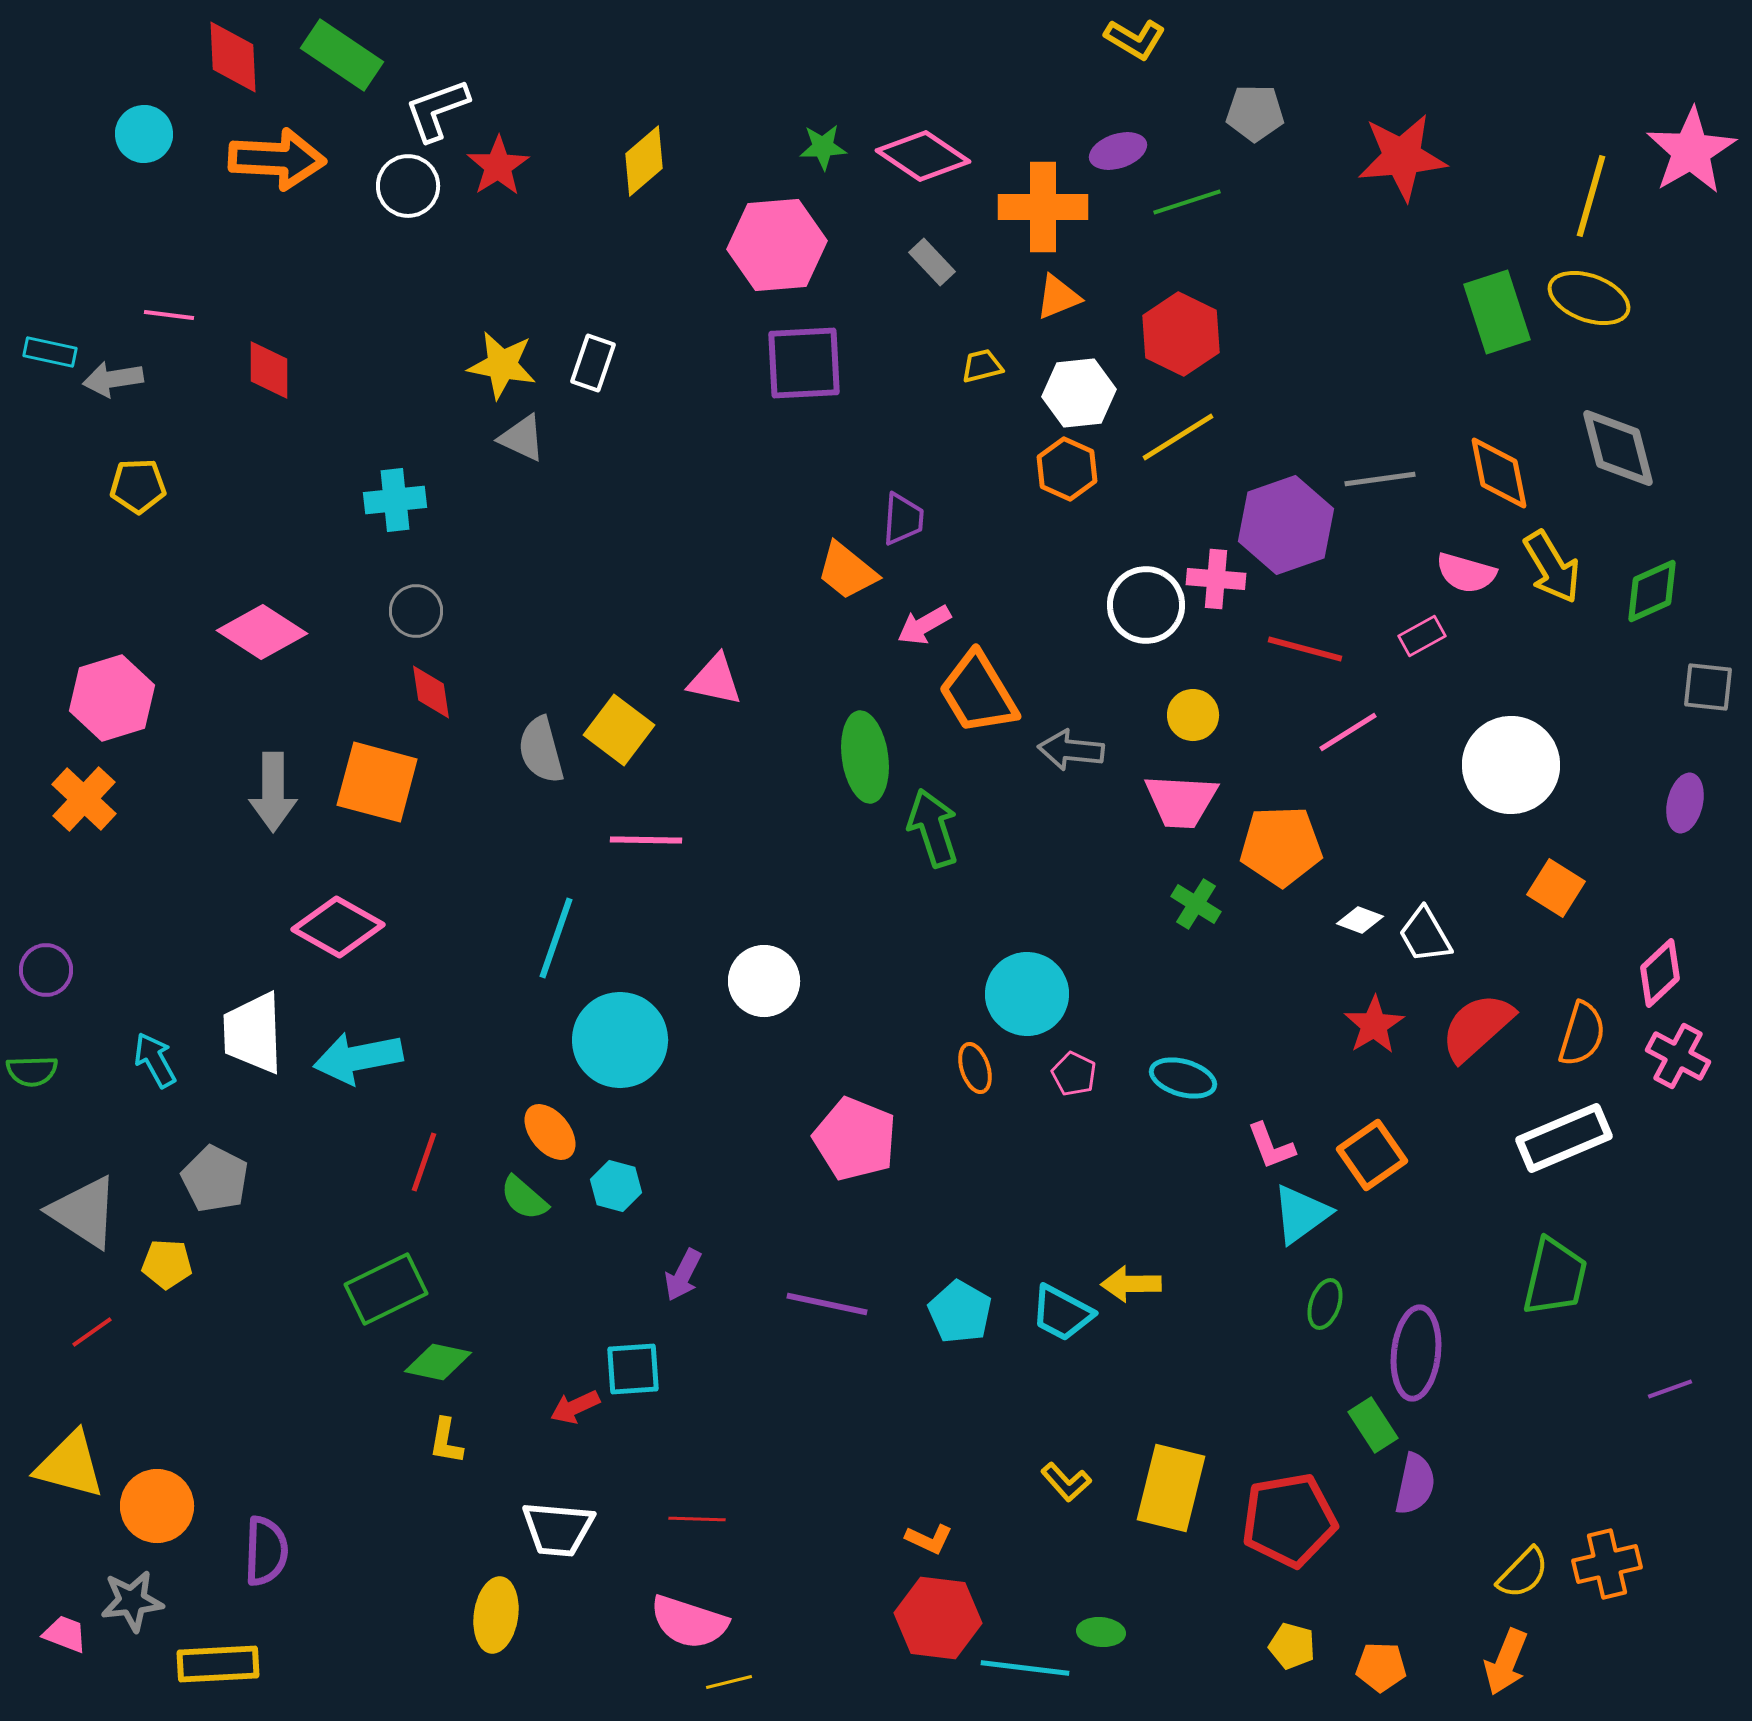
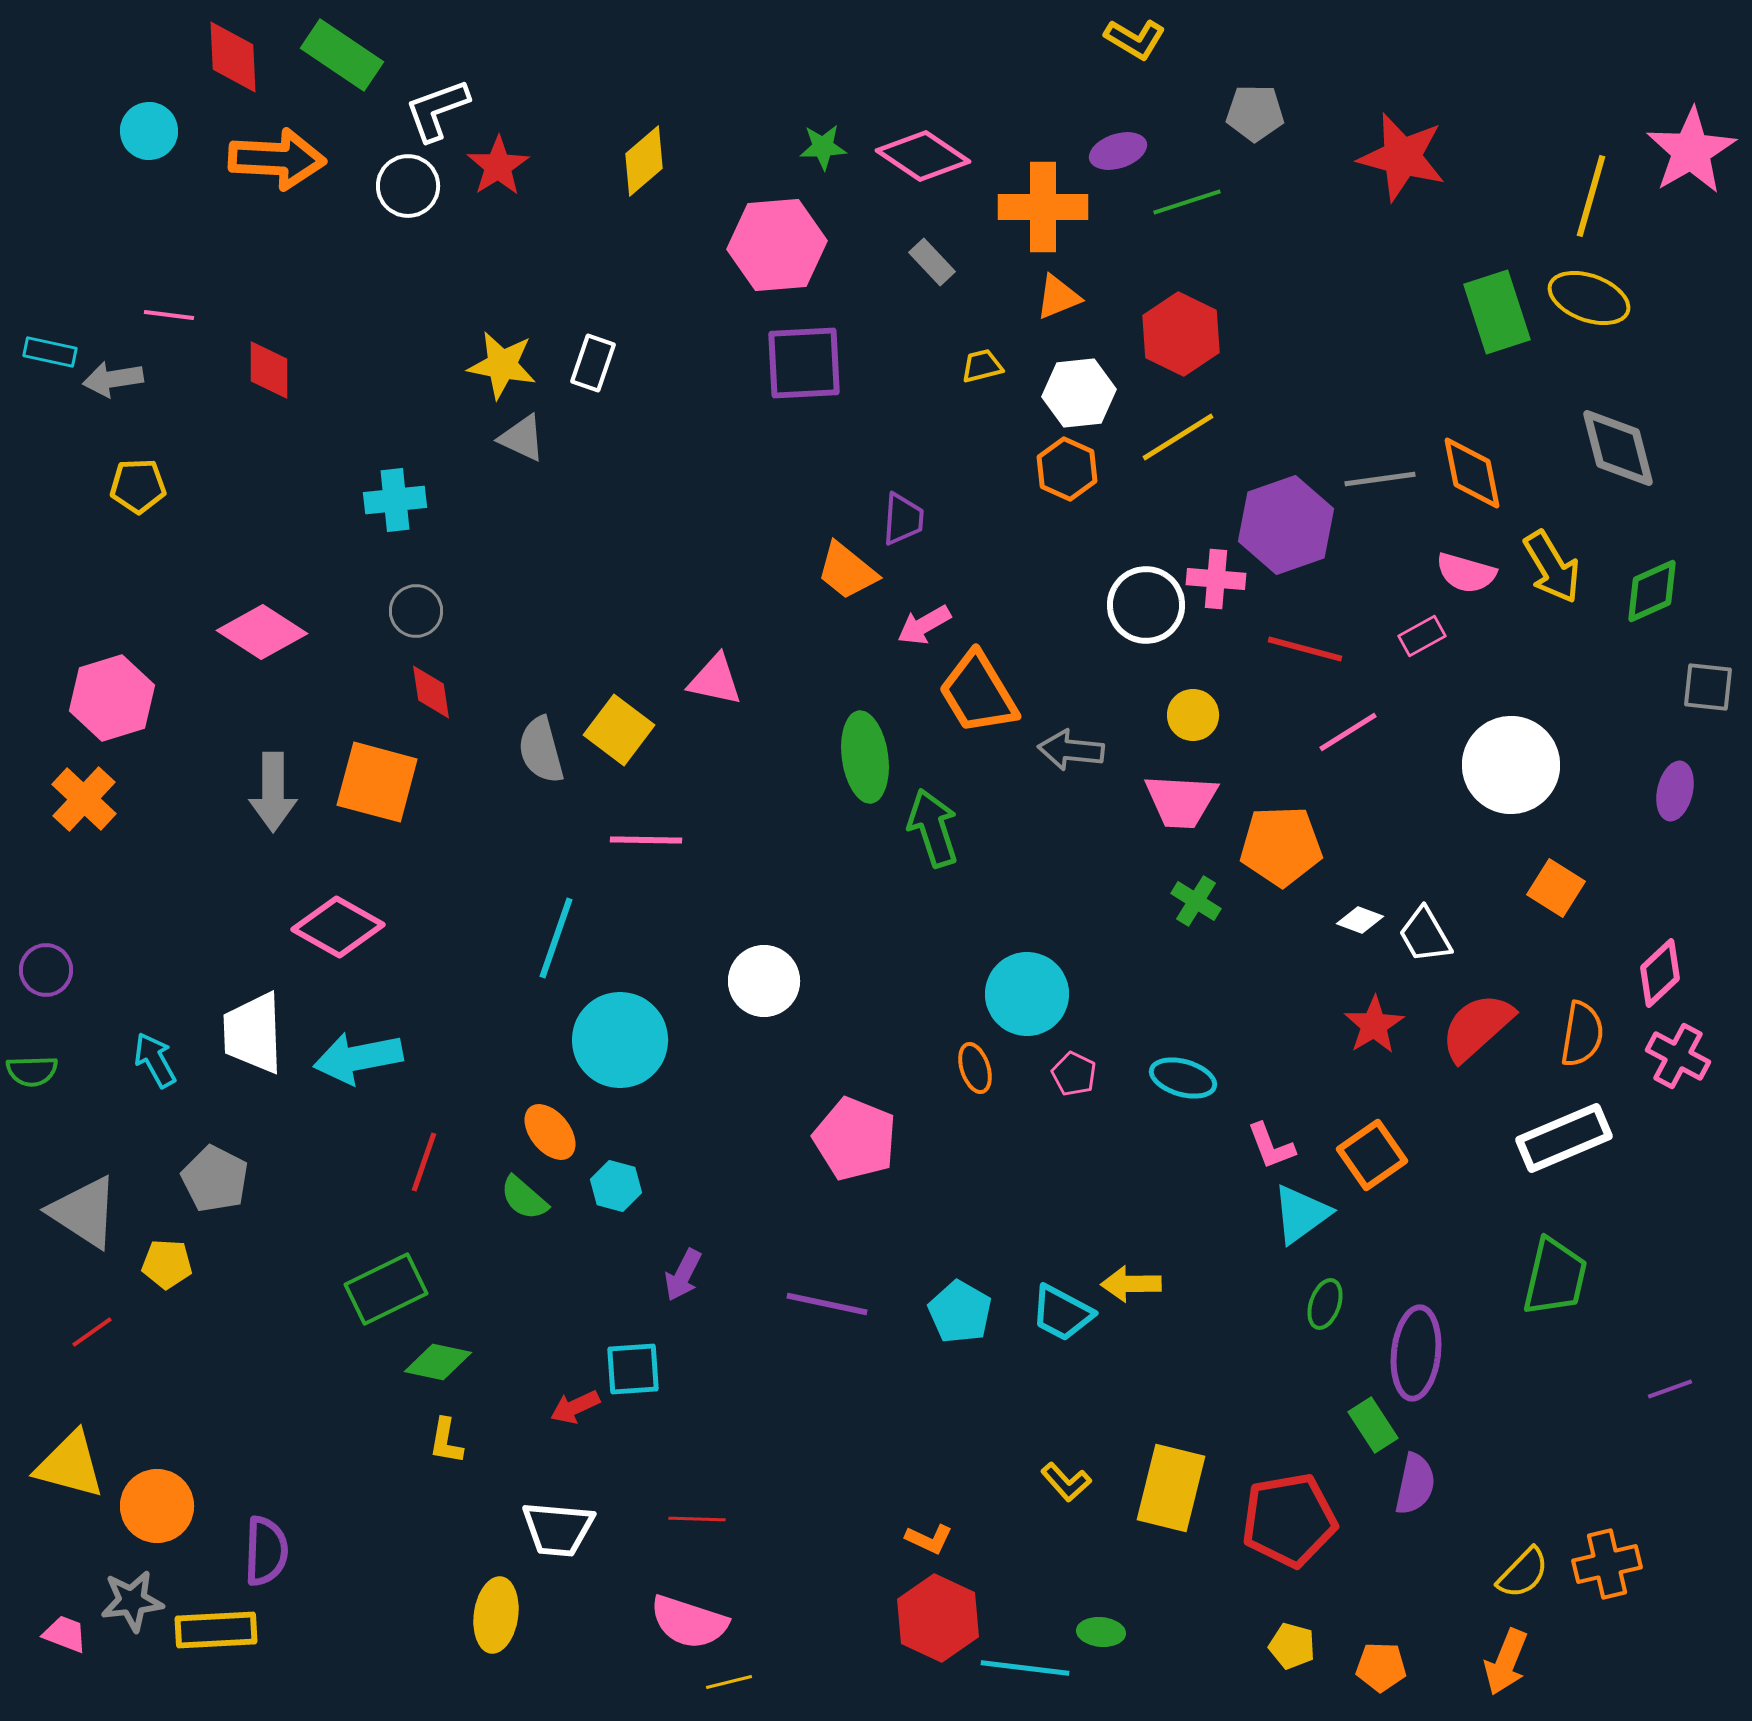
cyan circle at (144, 134): moved 5 px right, 3 px up
red star at (1402, 157): rotated 20 degrees clockwise
orange diamond at (1499, 473): moved 27 px left
purple ellipse at (1685, 803): moved 10 px left, 12 px up
green cross at (1196, 904): moved 3 px up
orange semicircle at (1582, 1034): rotated 8 degrees counterclockwise
red hexagon at (938, 1618): rotated 18 degrees clockwise
yellow rectangle at (218, 1664): moved 2 px left, 34 px up
